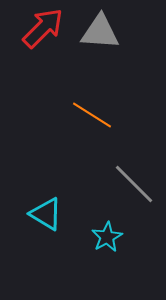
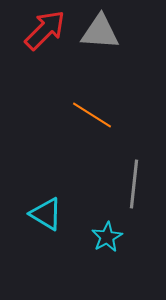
red arrow: moved 2 px right, 2 px down
gray line: rotated 51 degrees clockwise
